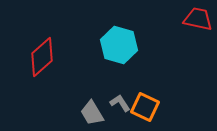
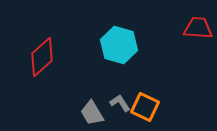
red trapezoid: moved 9 px down; rotated 8 degrees counterclockwise
